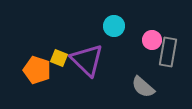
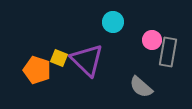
cyan circle: moved 1 px left, 4 px up
gray semicircle: moved 2 px left
